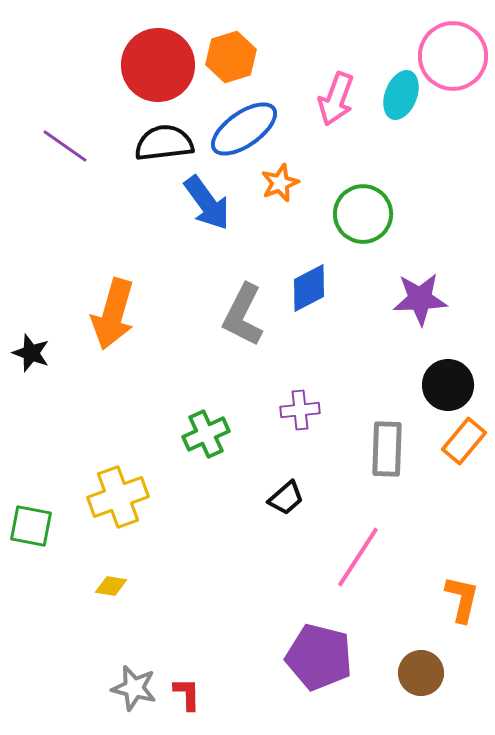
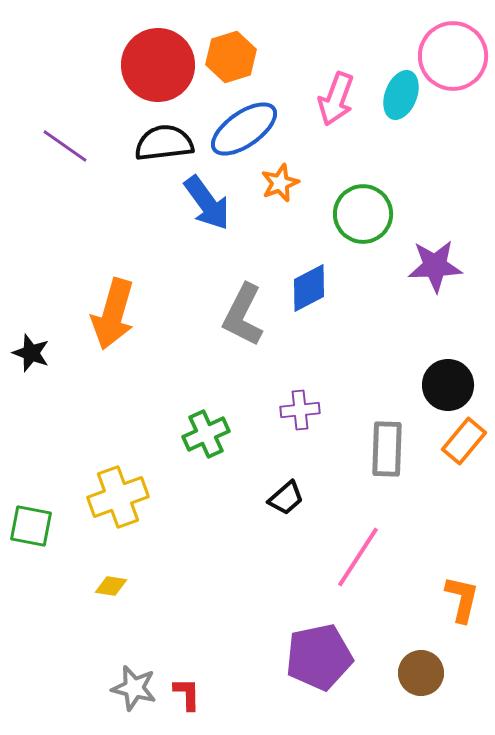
purple star: moved 15 px right, 33 px up
purple pentagon: rotated 26 degrees counterclockwise
